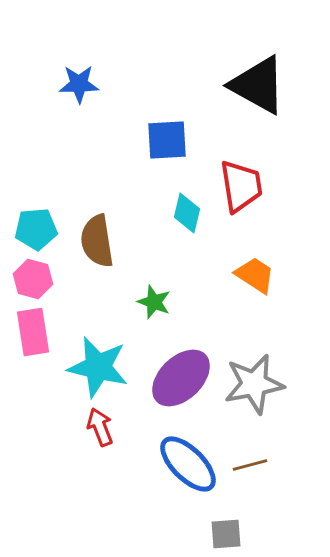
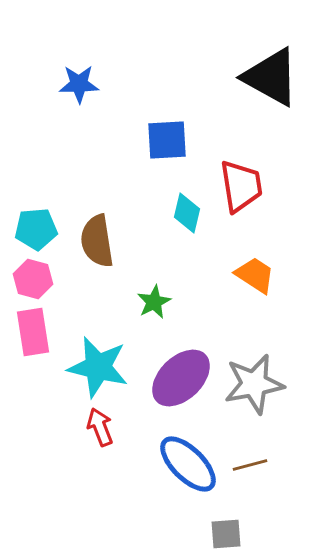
black triangle: moved 13 px right, 8 px up
green star: rotated 24 degrees clockwise
